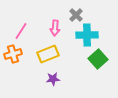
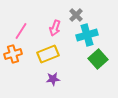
pink arrow: rotated 14 degrees clockwise
cyan cross: rotated 15 degrees counterclockwise
